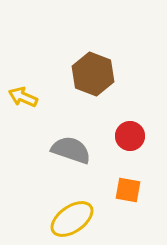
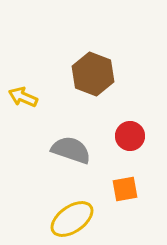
orange square: moved 3 px left, 1 px up; rotated 20 degrees counterclockwise
